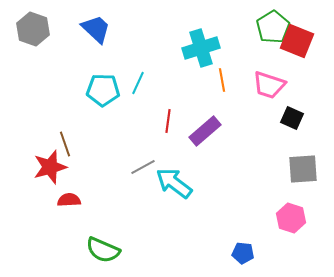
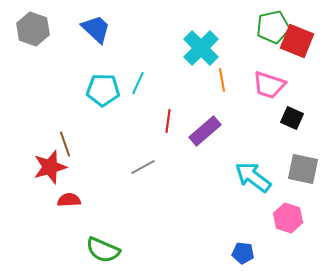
green pentagon: rotated 20 degrees clockwise
cyan cross: rotated 27 degrees counterclockwise
gray square: rotated 16 degrees clockwise
cyan arrow: moved 79 px right, 6 px up
pink hexagon: moved 3 px left
